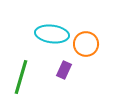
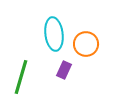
cyan ellipse: moved 2 px right; rotated 76 degrees clockwise
